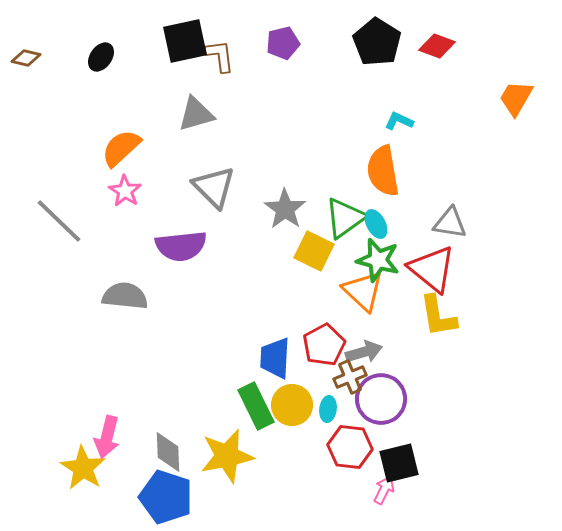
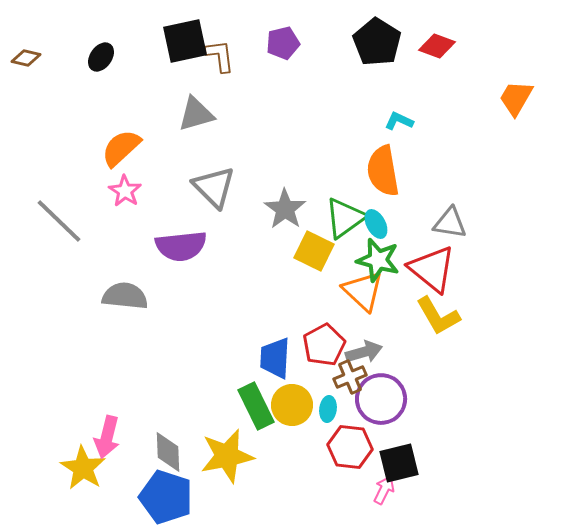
yellow L-shape at (438, 316): rotated 21 degrees counterclockwise
